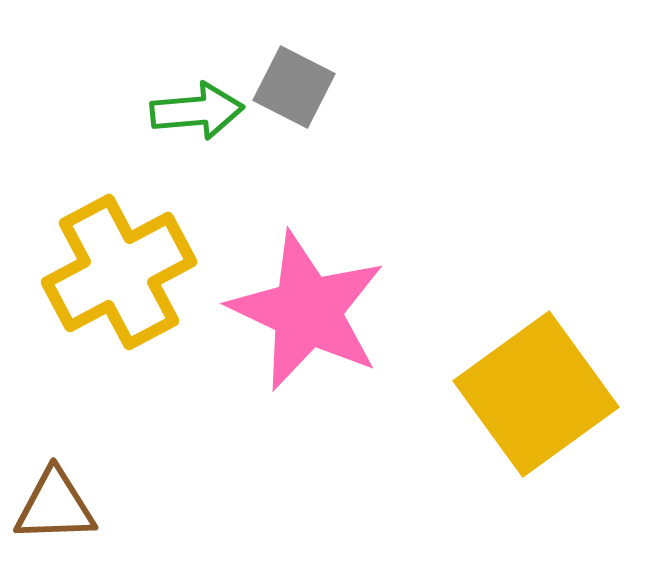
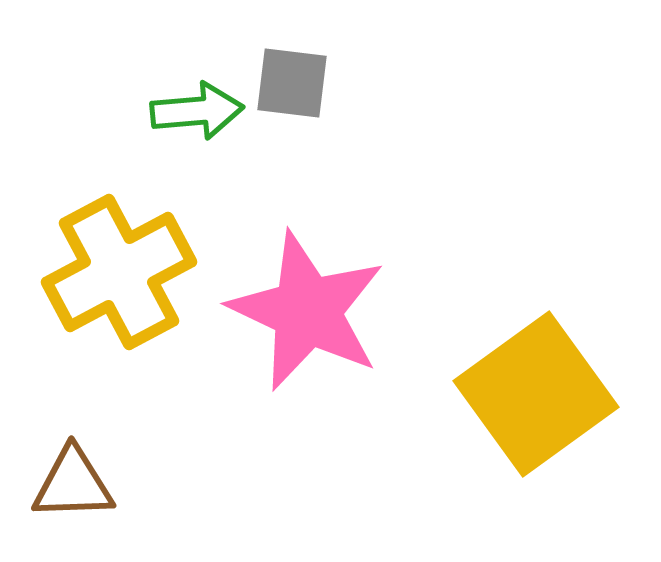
gray square: moved 2 px left, 4 px up; rotated 20 degrees counterclockwise
brown triangle: moved 18 px right, 22 px up
